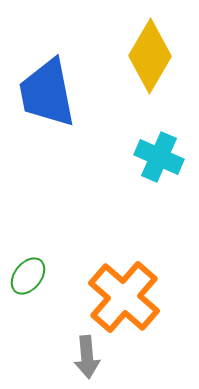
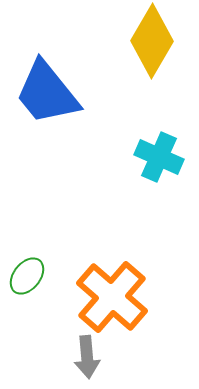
yellow diamond: moved 2 px right, 15 px up
blue trapezoid: rotated 28 degrees counterclockwise
green ellipse: moved 1 px left
orange cross: moved 12 px left
